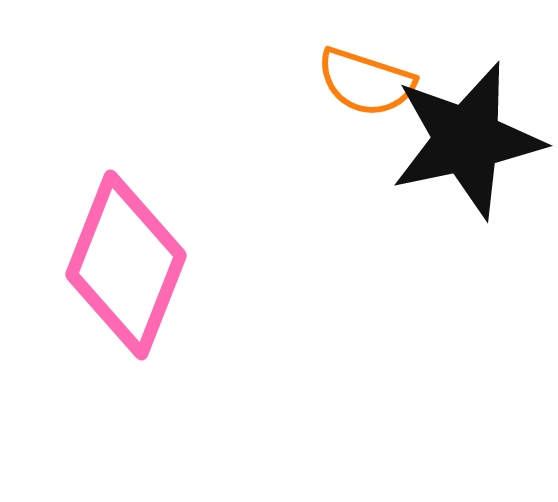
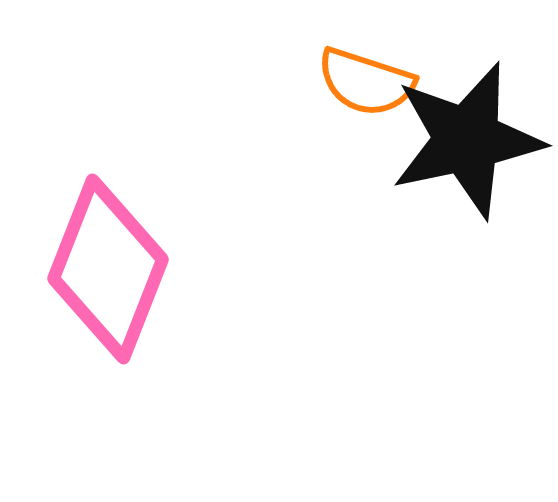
pink diamond: moved 18 px left, 4 px down
